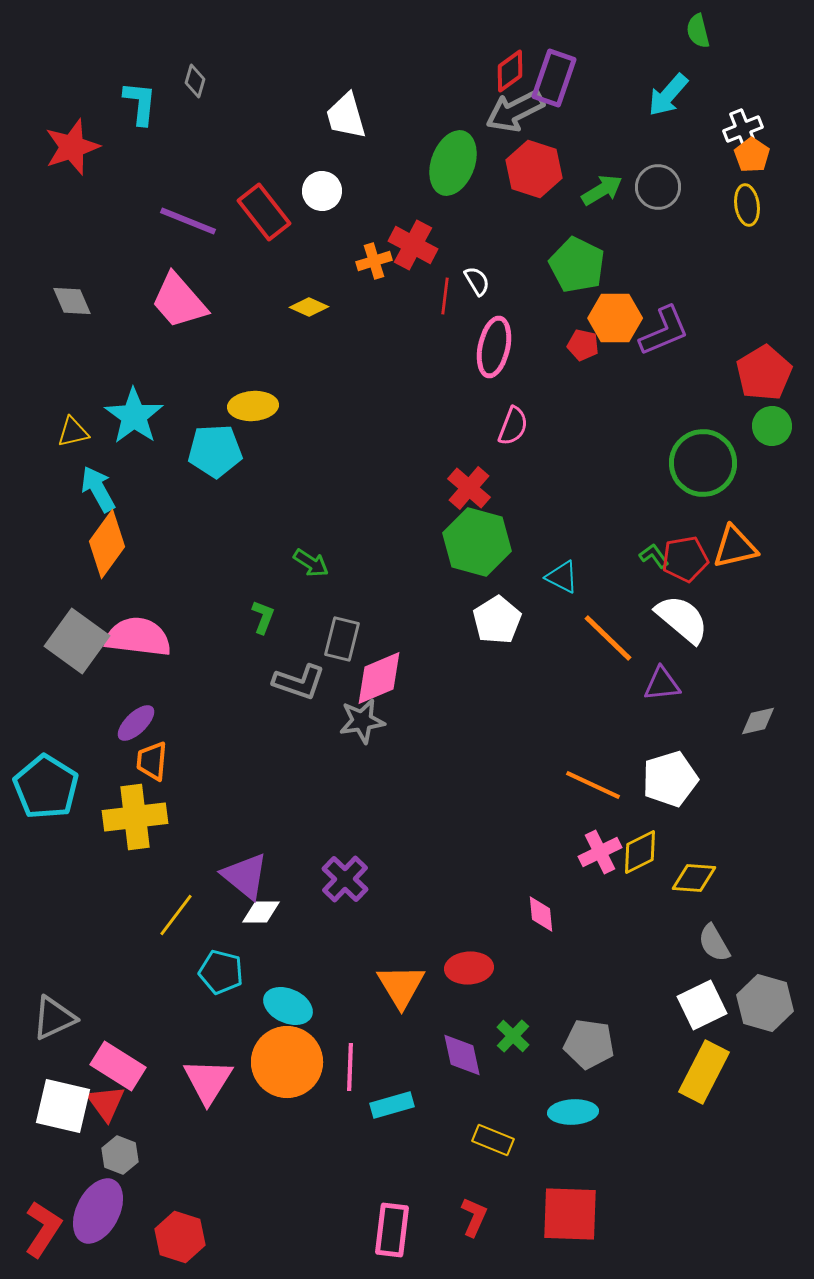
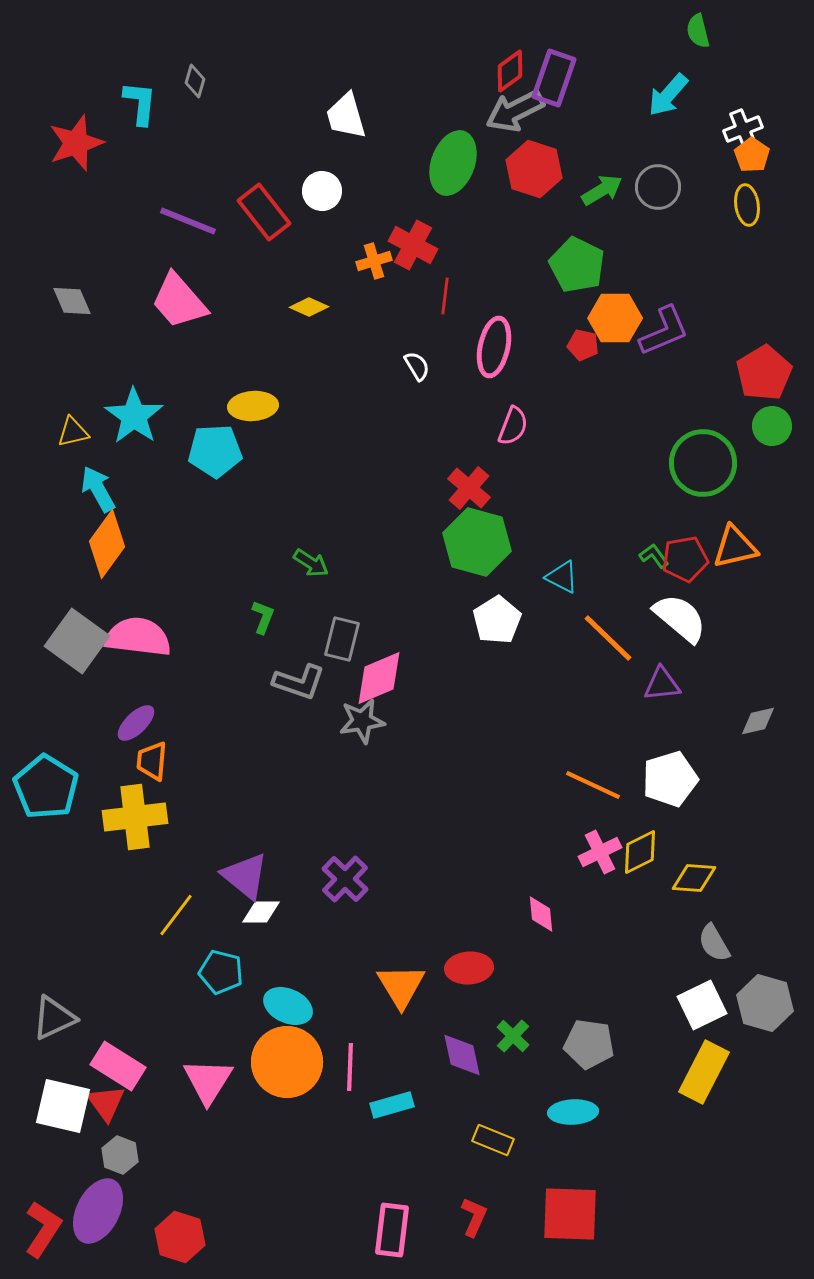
red star at (72, 147): moved 4 px right, 4 px up
white semicircle at (477, 281): moved 60 px left, 85 px down
white semicircle at (682, 619): moved 2 px left, 1 px up
